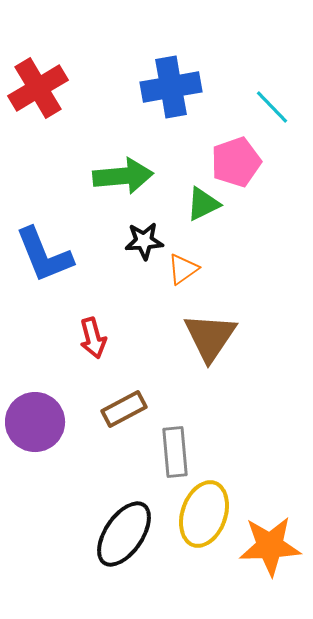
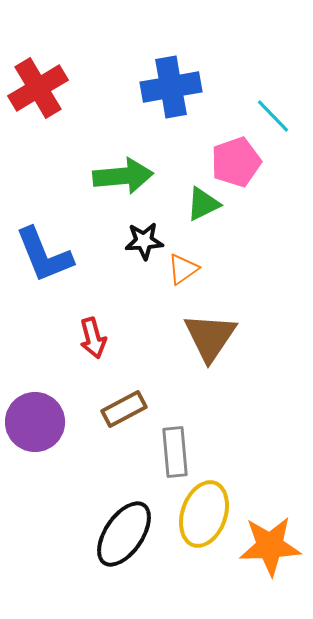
cyan line: moved 1 px right, 9 px down
